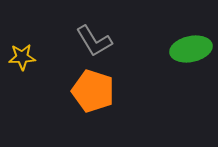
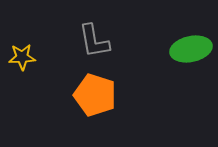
gray L-shape: rotated 21 degrees clockwise
orange pentagon: moved 2 px right, 4 px down
